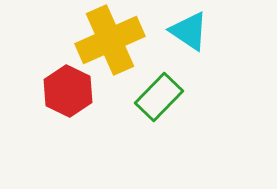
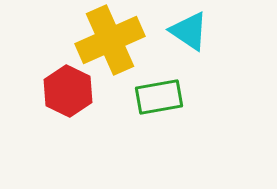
green rectangle: rotated 36 degrees clockwise
